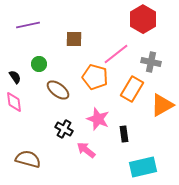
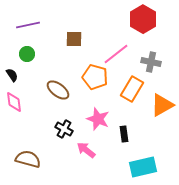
green circle: moved 12 px left, 10 px up
black semicircle: moved 3 px left, 2 px up
